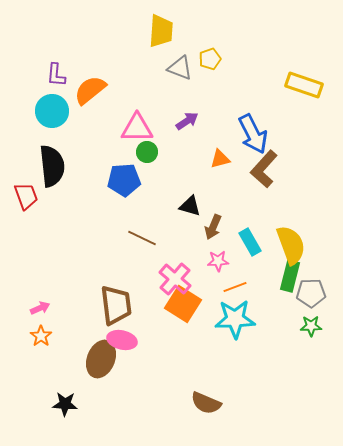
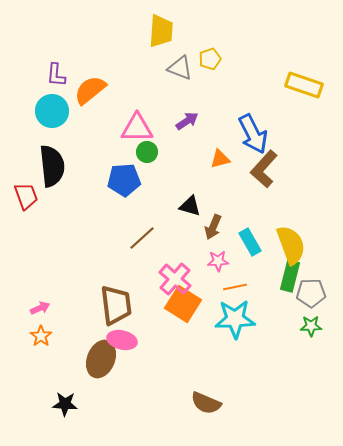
brown line: rotated 68 degrees counterclockwise
orange line: rotated 10 degrees clockwise
